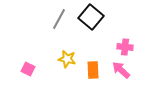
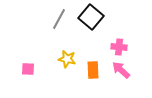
pink cross: moved 6 px left
pink square: rotated 24 degrees counterclockwise
